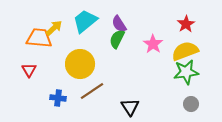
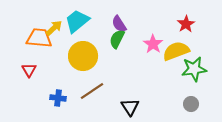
cyan trapezoid: moved 8 px left
yellow semicircle: moved 9 px left
yellow circle: moved 3 px right, 8 px up
green star: moved 8 px right, 3 px up
